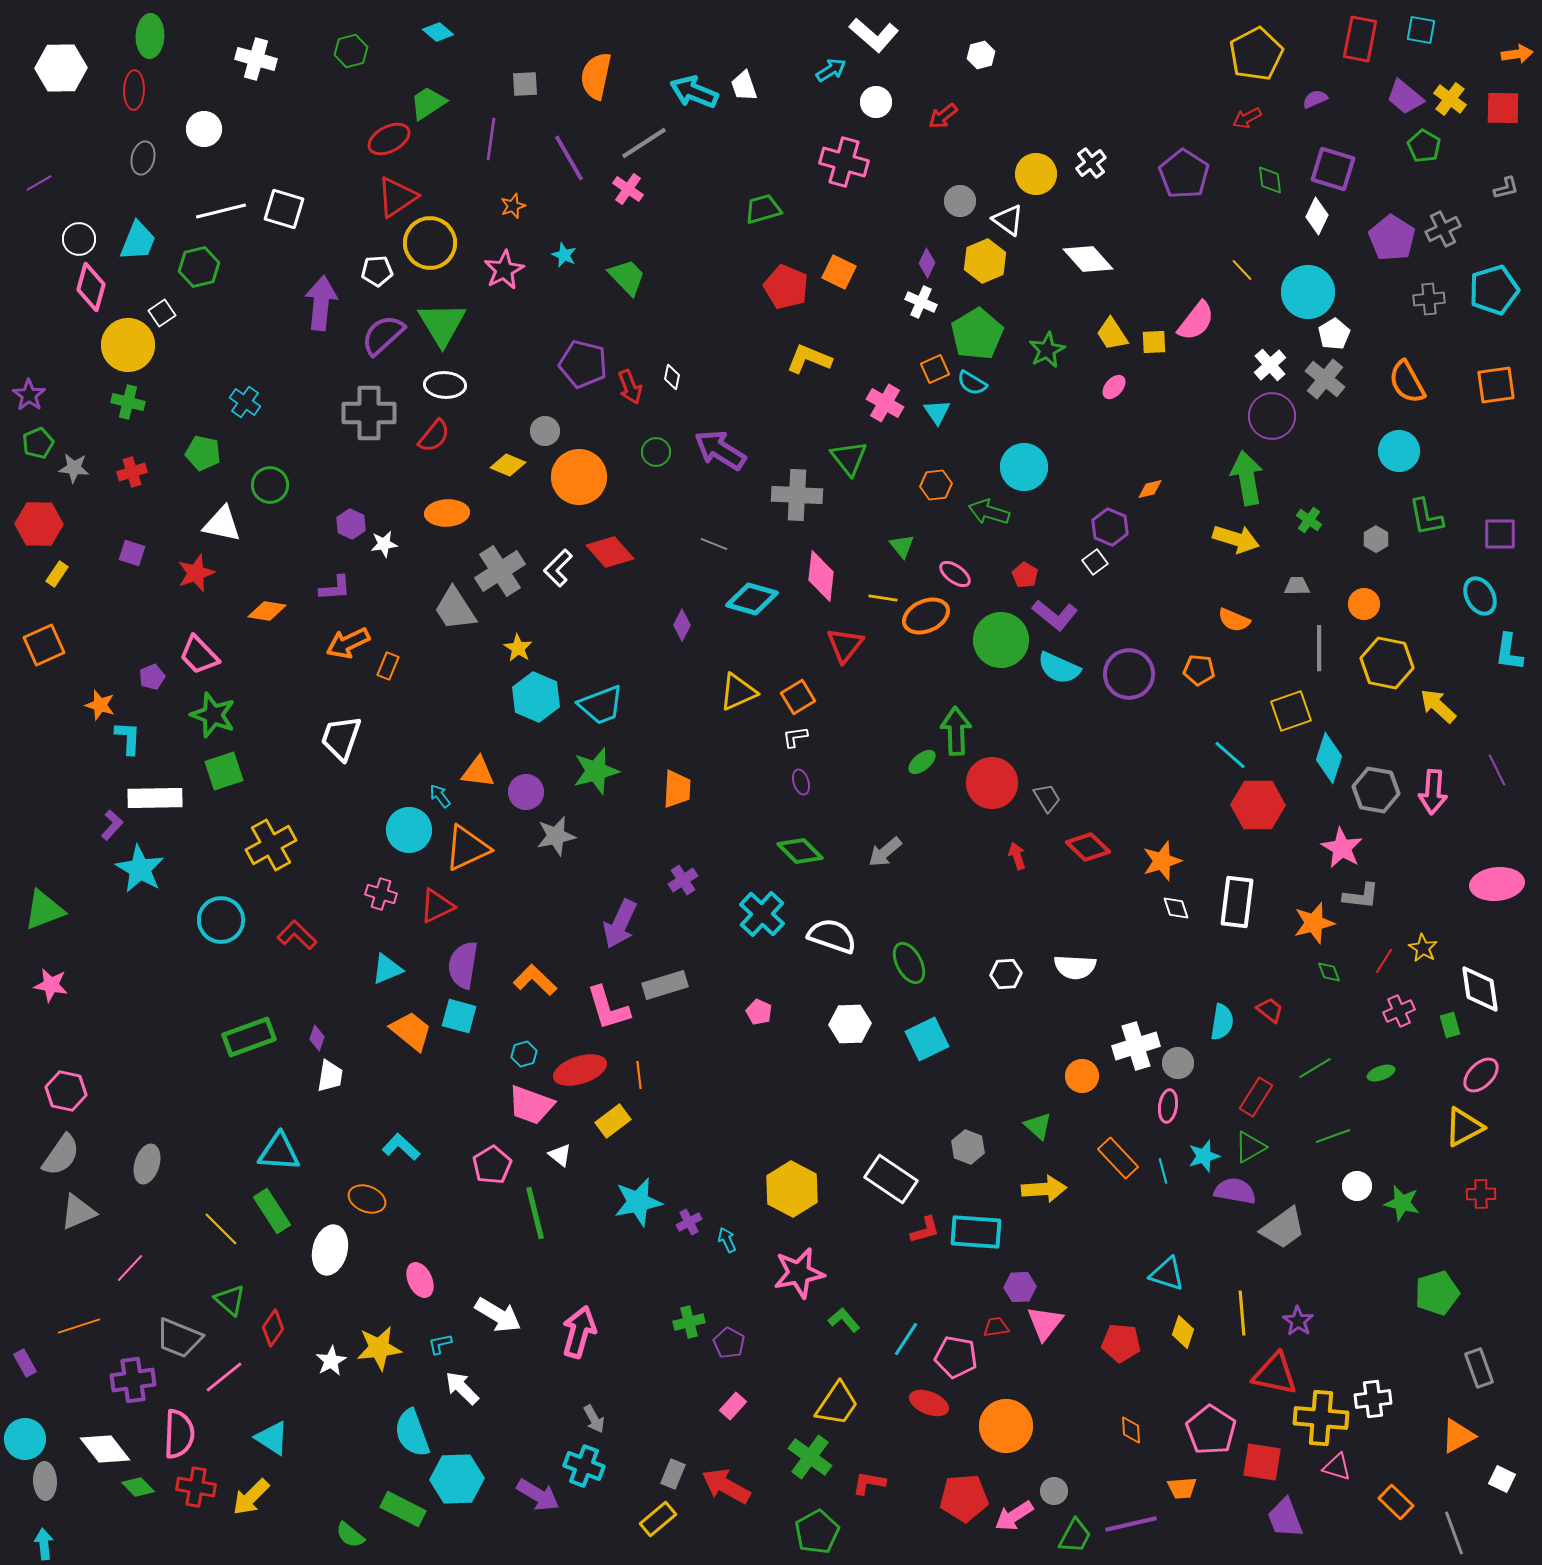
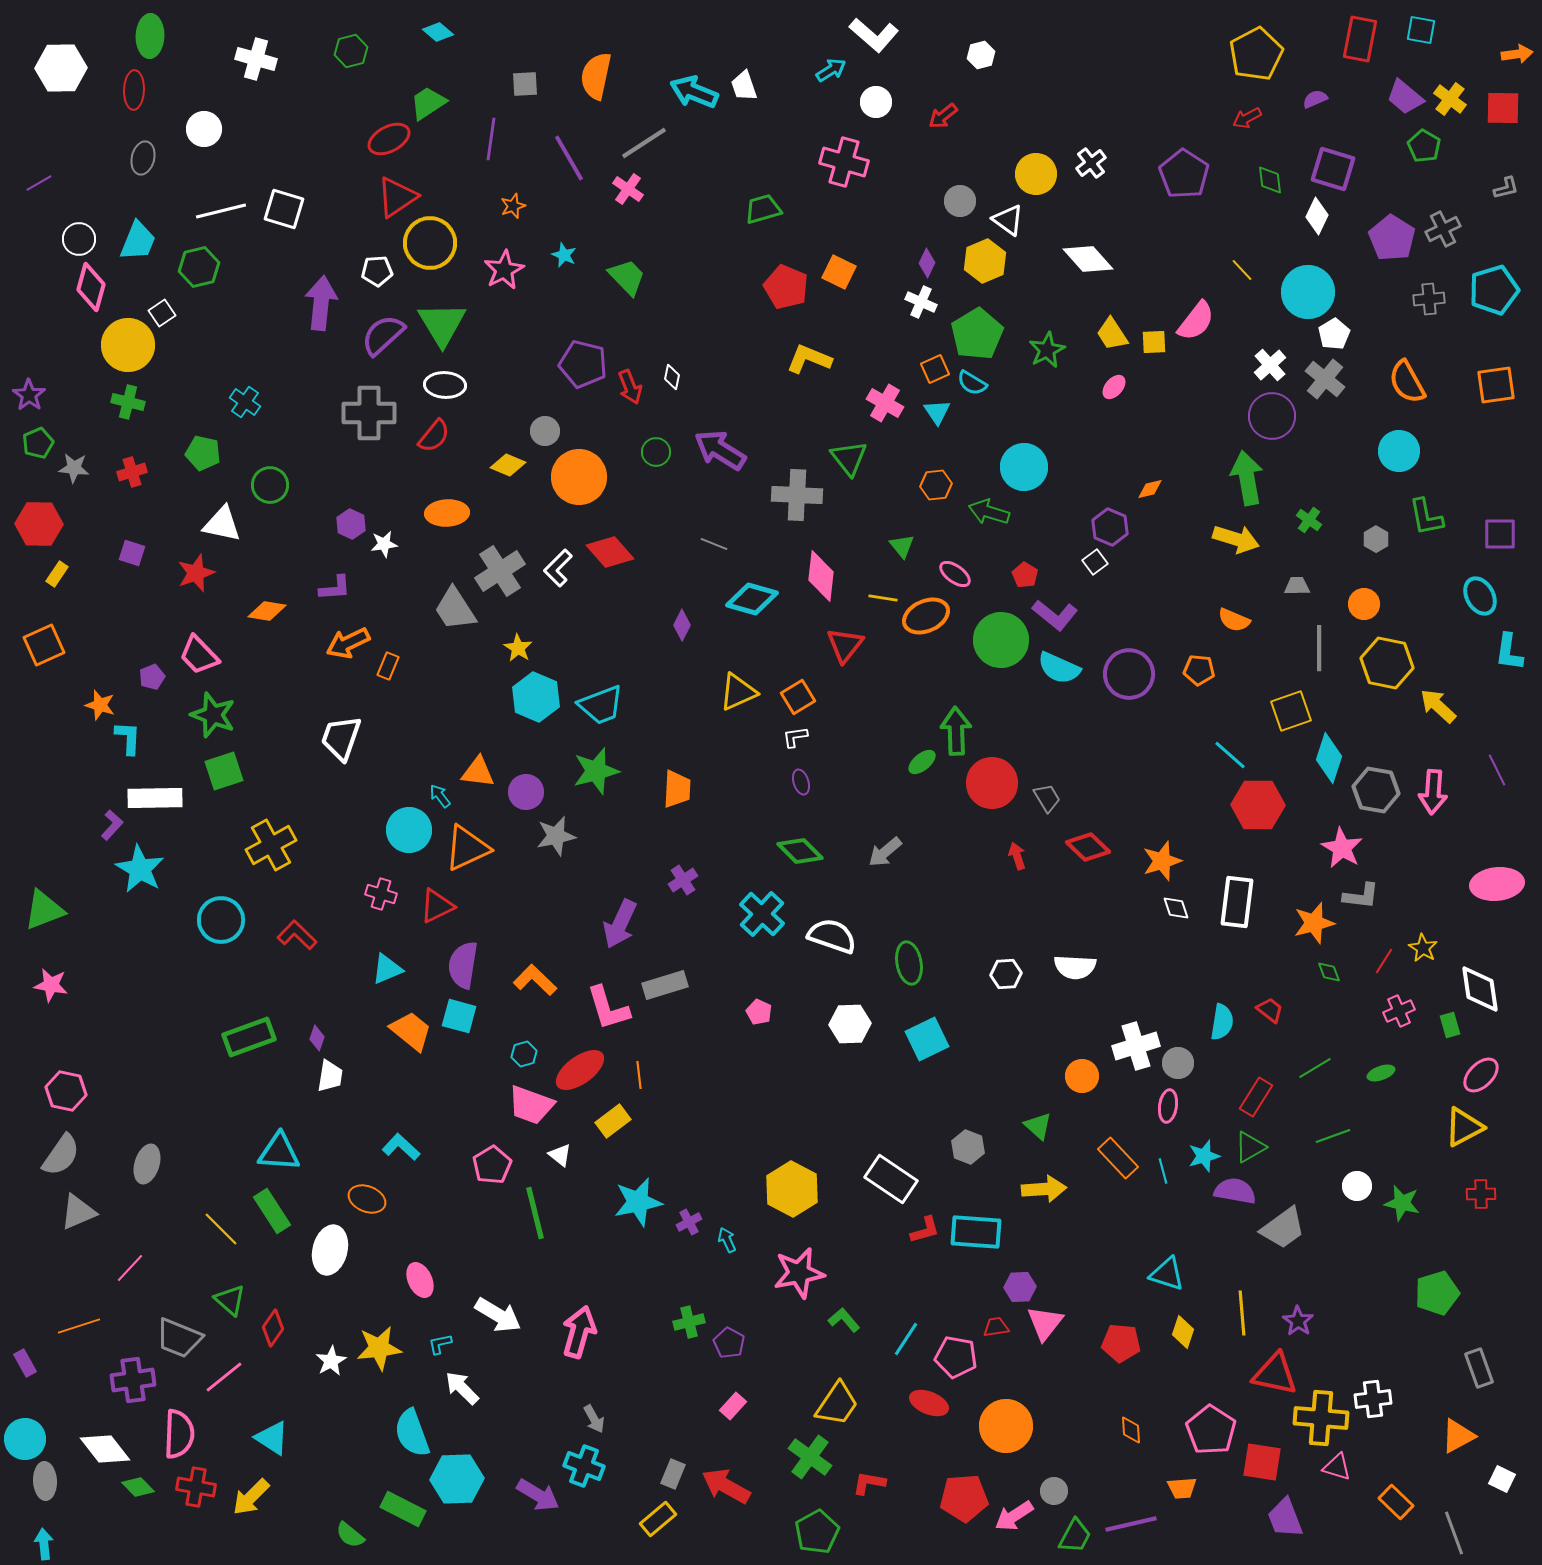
green ellipse at (909, 963): rotated 18 degrees clockwise
red ellipse at (580, 1070): rotated 18 degrees counterclockwise
